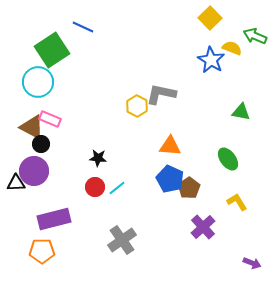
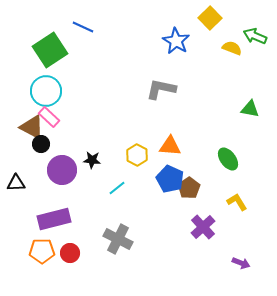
green square: moved 2 px left
blue star: moved 35 px left, 19 px up
cyan circle: moved 8 px right, 9 px down
gray L-shape: moved 5 px up
yellow hexagon: moved 49 px down
green triangle: moved 9 px right, 3 px up
pink rectangle: moved 1 px left, 2 px up; rotated 20 degrees clockwise
black star: moved 6 px left, 2 px down
purple circle: moved 28 px right, 1 px up
red circle: moved 25 px left, 66 px down
gray cross: moved 4 px left, 1 px up; rotated 28 degrees counterclockwise
purple arrow: moved 11 px left
